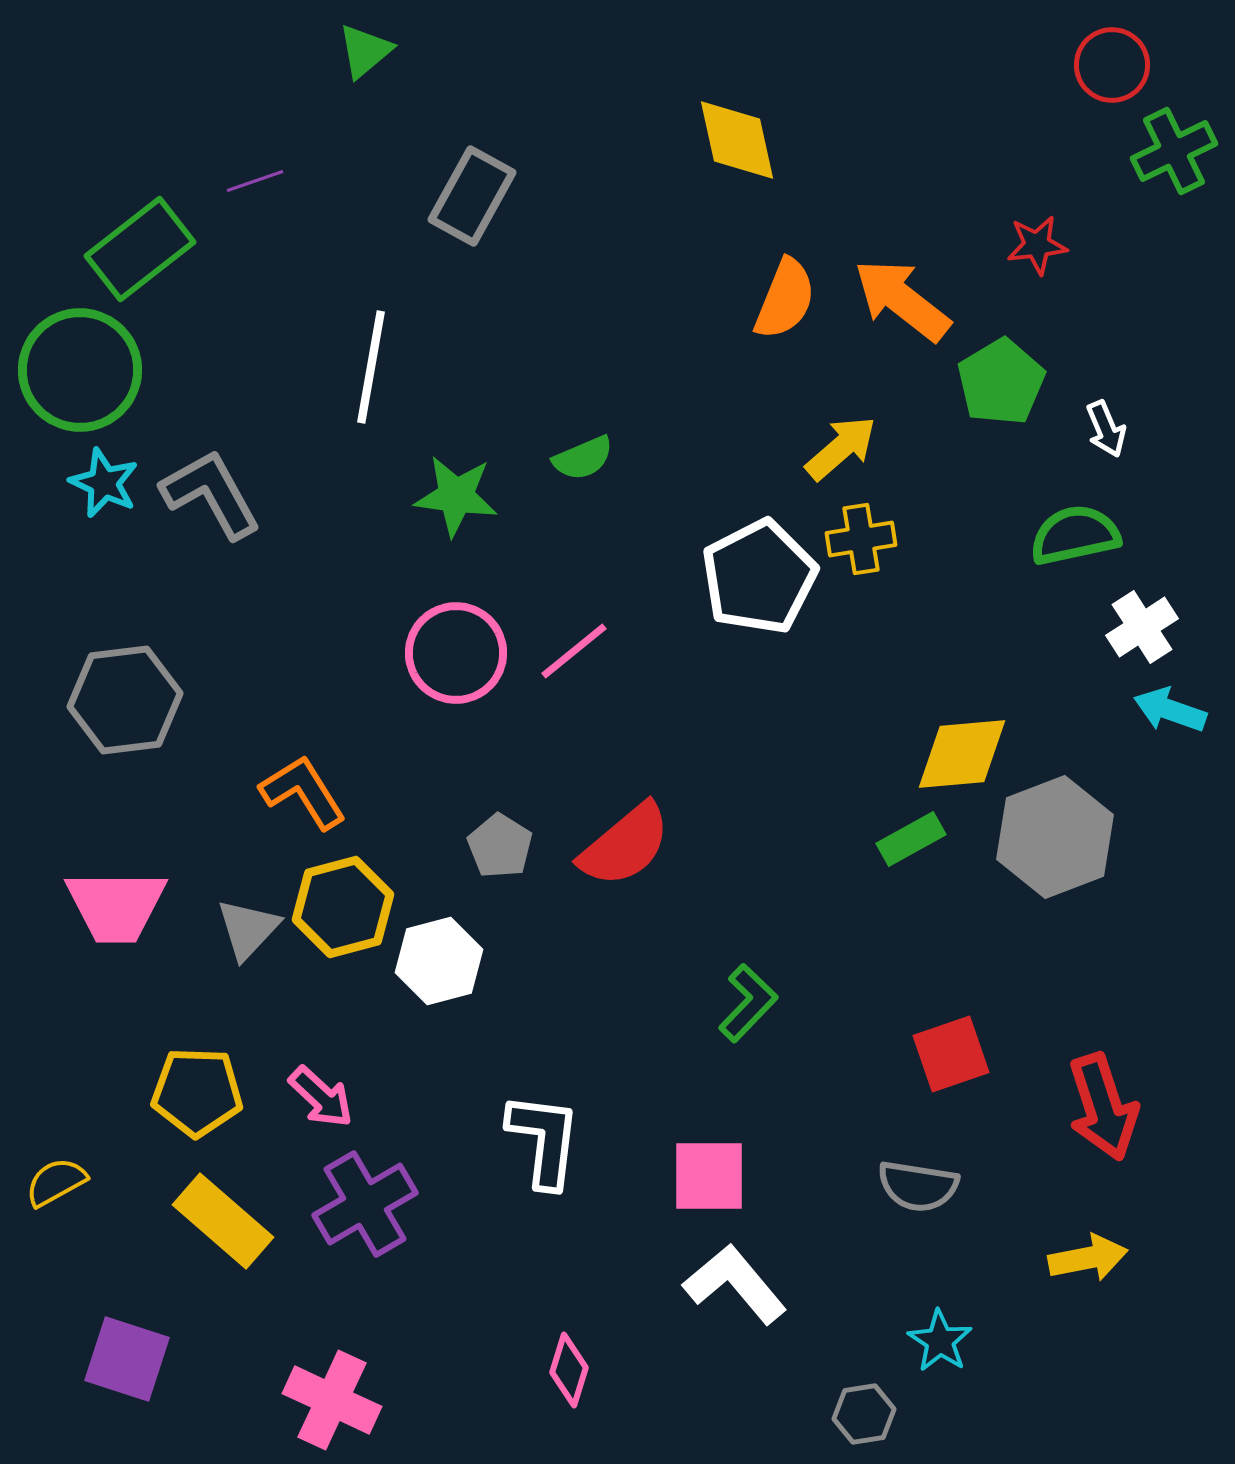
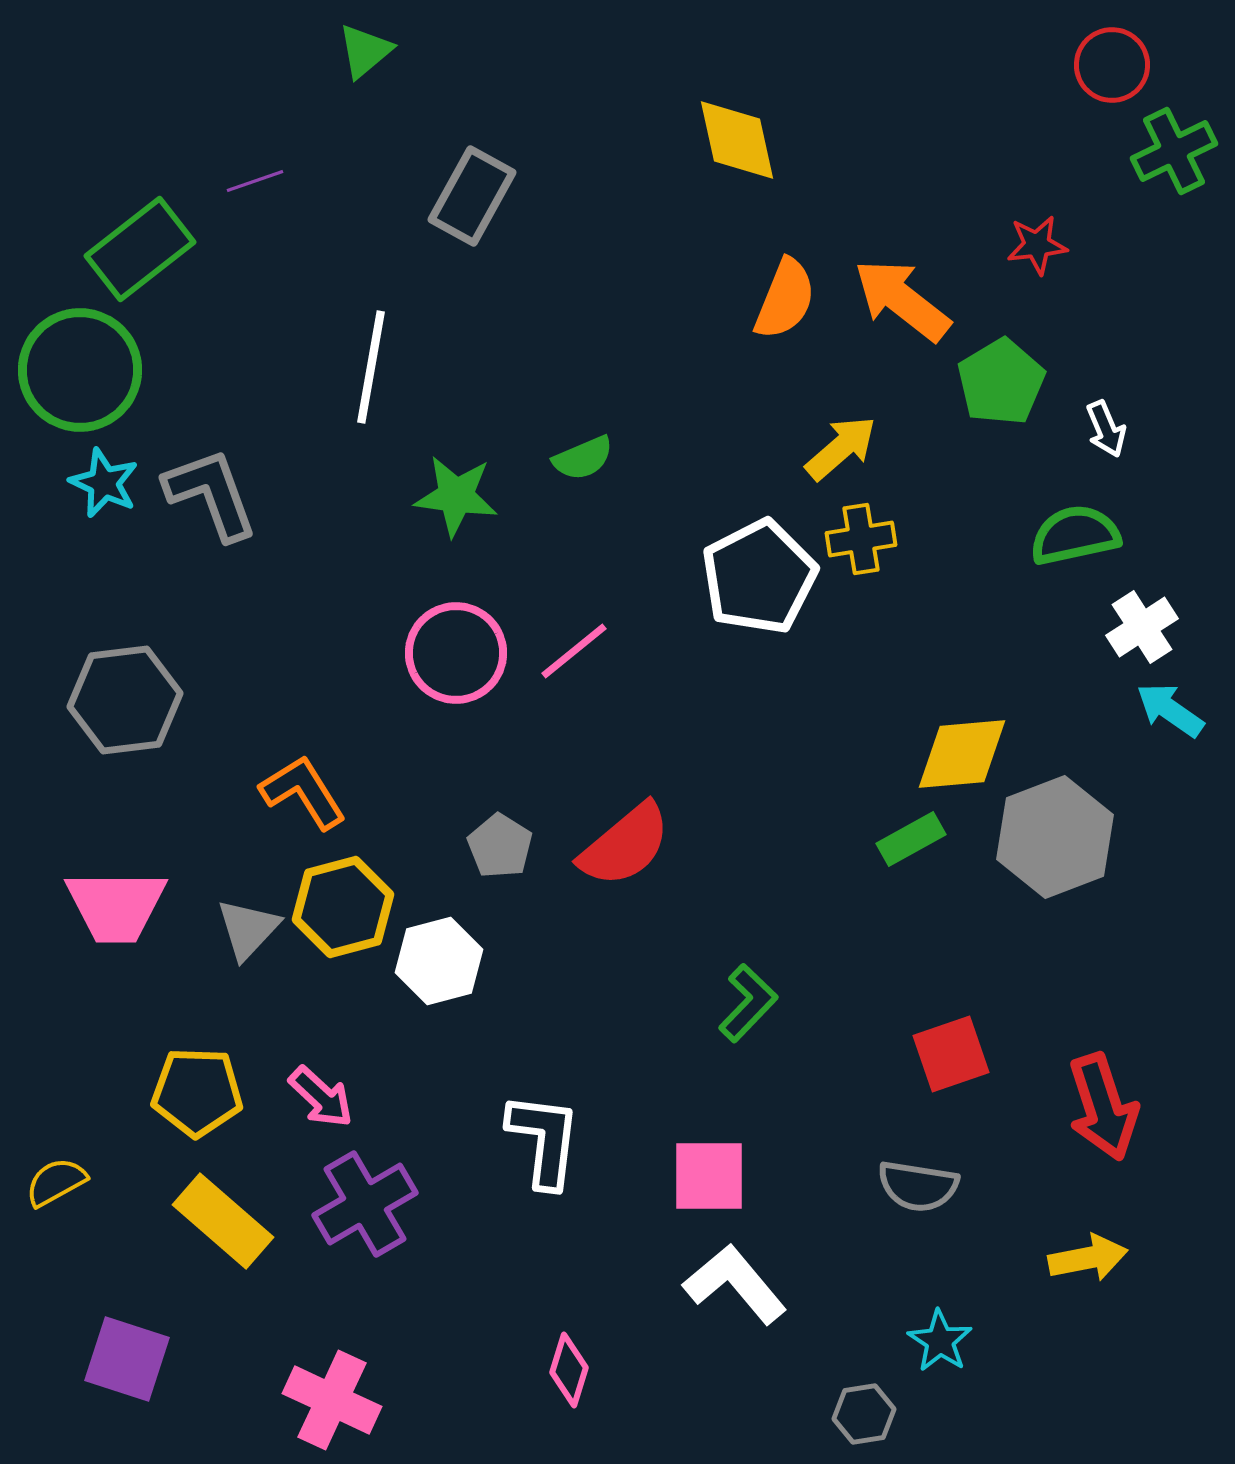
gray L-shape at (211, 494): rotated 9 degrees clockwise
cyan arrow at (1170, 710): rotated 16 degrees clockwise
